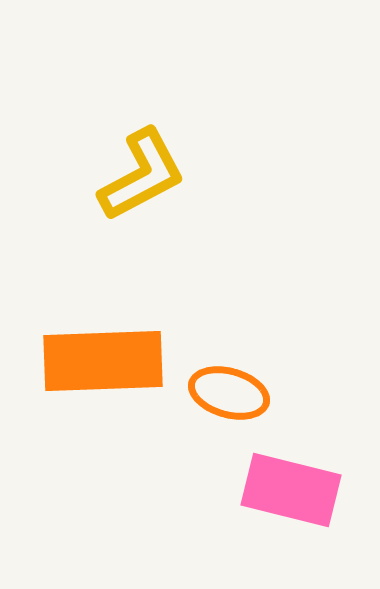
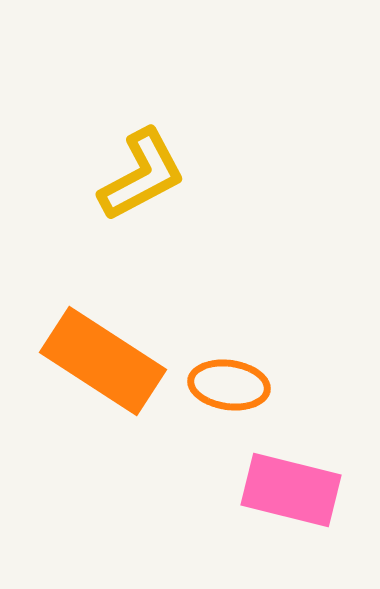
orange rectangle: rotated 35 degrees clockwise
orange ellipse: moved 8 px up; rotated 8 degrees counterclockwise
